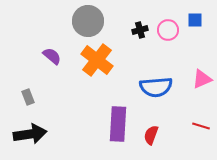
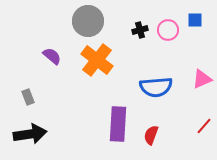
red line: moved 3 px right; rotated 66 degrees counterclockwise
